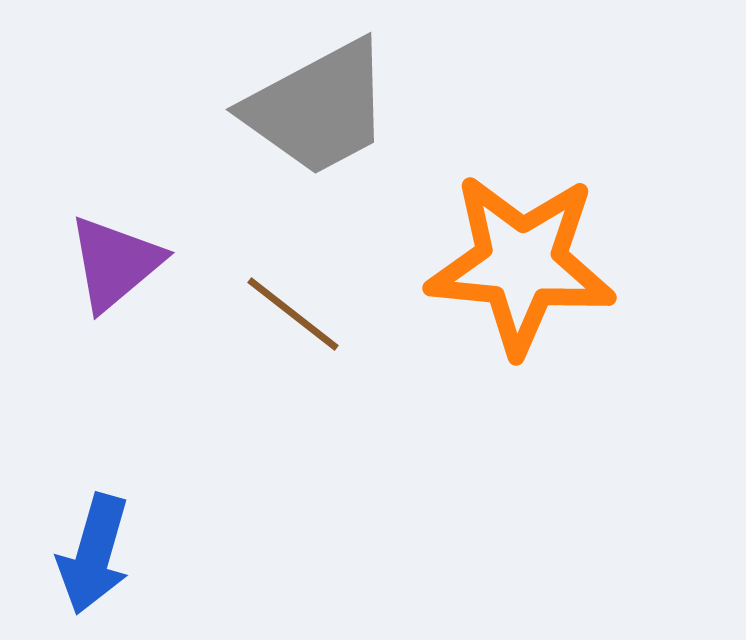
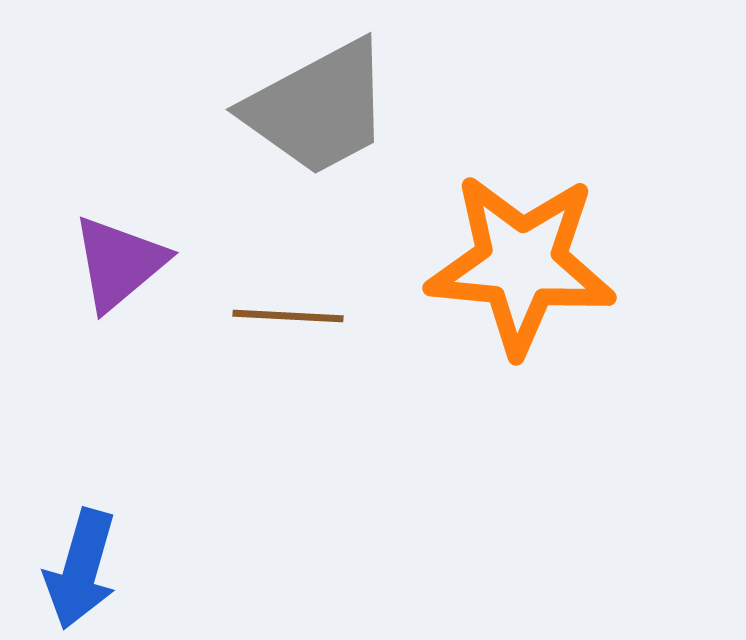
purple triangle: moved 4 px right
brown line: moved 5 px left, 2 px down; rotated 35 degrees counterclockwise
blue arrow: moved 13 px left, 15 px down
